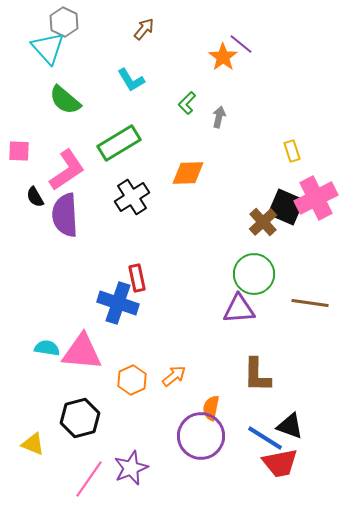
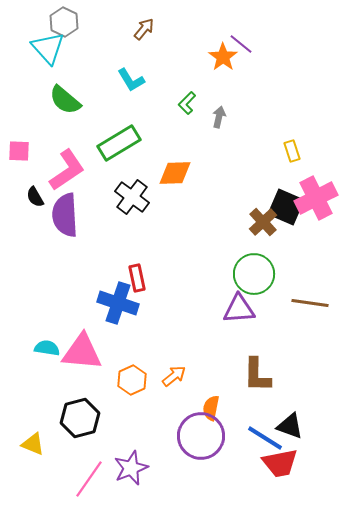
orange diamond: moved 13 px left
black cross: rotated 20 degrees counterclockwise
